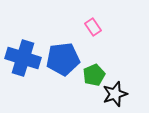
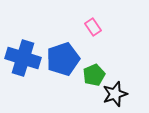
blue pentagon: rotated 12 degrees counterclockwise
